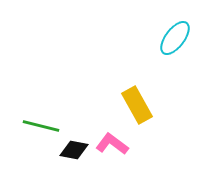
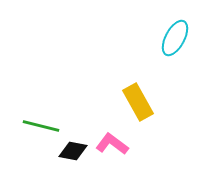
cyan ellipse: rotated 9 degrees counterclockwise
yellow rectangle: moved 1 px right, 3 px up
black diamond: moved 1 px left, 1 px down
